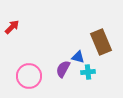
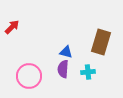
brown rectangle: rotated 40 degrees clockwise
blue triangle: moved 12 px left, 5 px up
purple semicircle: rotated 24 degrees counterclockwise
